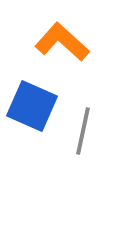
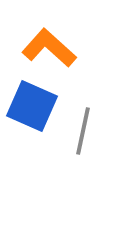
orange L-shape: moved 13 px left, 6 px down
